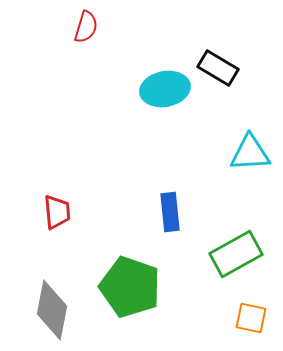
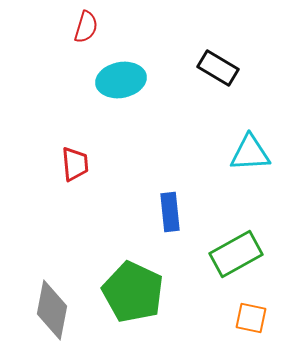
cyan ellipse: moved 44 px left, 9 px up
red trapezoid: moved 18 px right, 48 px up
green pentagon: moved 3 px right, 5 px down; rotated 6 degrees clockwise
